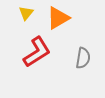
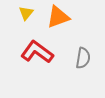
orange triangle: moved 1 px up; rotated 10 degrees clockwise
red L-shape: rotated 112 degrees counterclockwise
